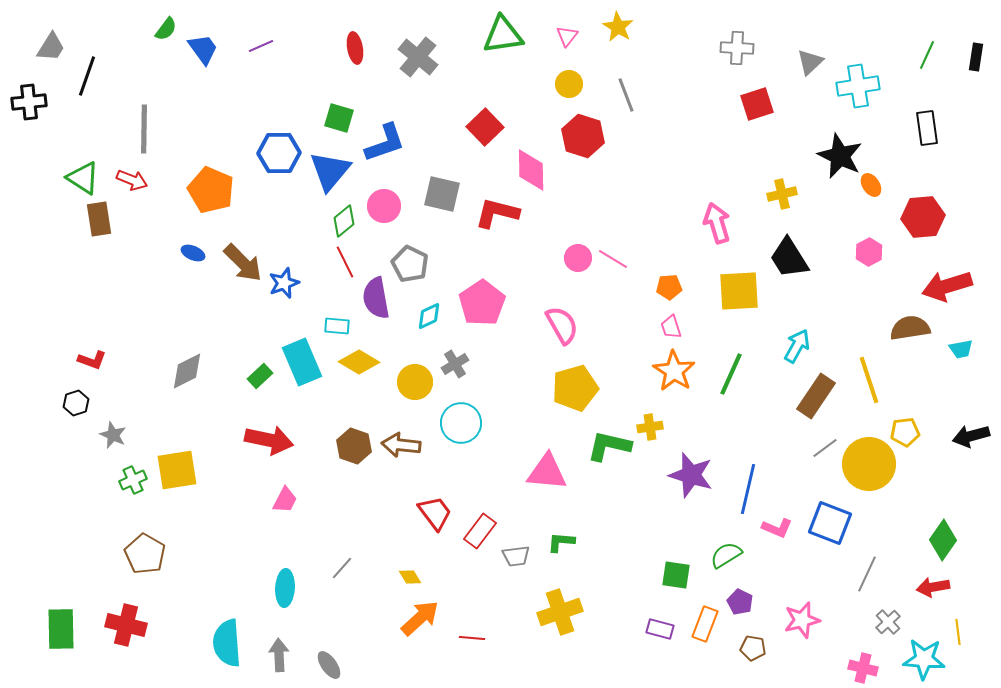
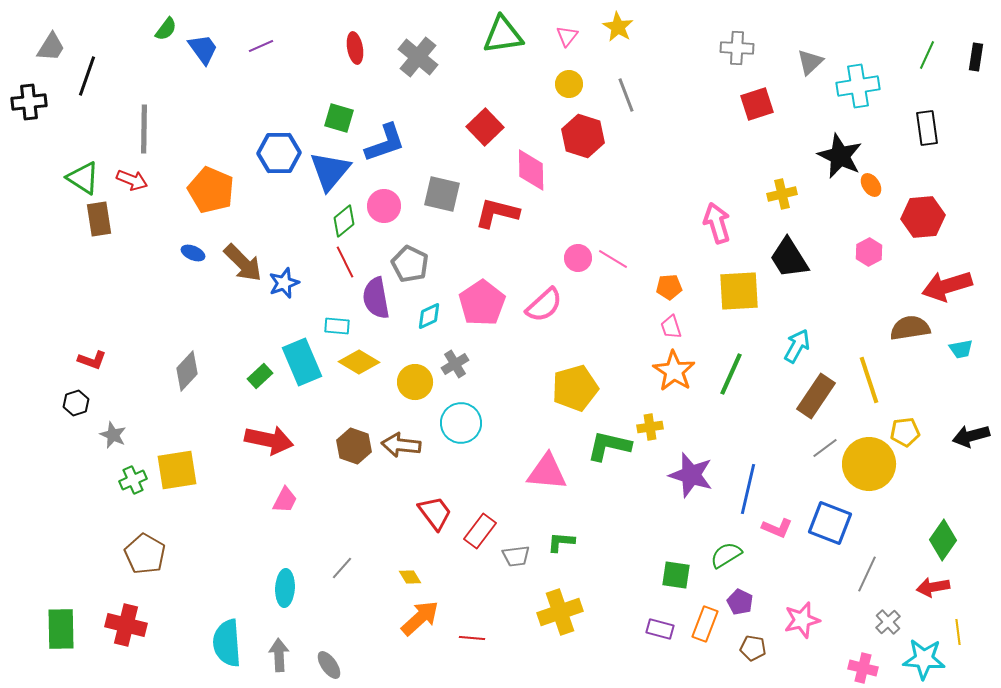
pink semicircle at (562, 325): moved 18 px left, 20 px up; rotated 78 degrees clockwise
gray diamond at (187, 371): rotated 21 degrees counterclockwise
